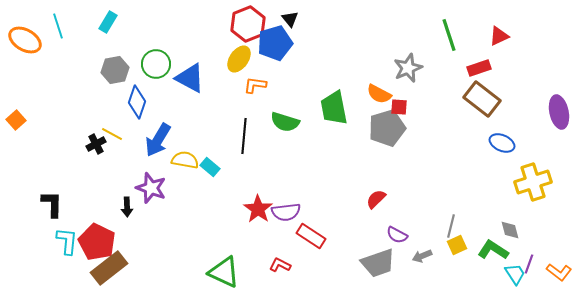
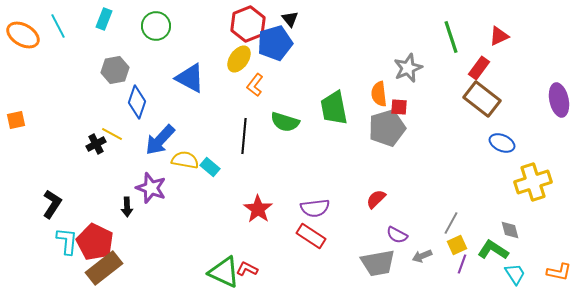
cyan rectangle at (108, 22): moved 4 px left, 3 px up; rotated 10 degrees counterclockwise
cyan line at (58, 26): rotated 10 degrees counterclockwise
green line at (449, 35): moved 2 px right, 2 px down
orange ellipse at (25, 40): moved 2 px left, 5 px up
green circle at (156, 64): moved 38 px up
red rectangle at (479, 68): rotated 35 degrees counterclockwise
orange L-shape at (255, 85): rotated 60 degrees counterclockwise
orange semicircle at (379, 94): rotated 55 degrees clockwise
purple ellipse at (559, 112): moved 12 px up
orange square at (16, 120): rotated 30 degrees clockwise
blue arrow at (158, 140): moved 2 px right; rotated 12 degrees clockwise
black L-shape at (52, 204): rotated 32 degrees clockwise
purple semicircle at (286, 212): moved 29 px right, 4 px up
gray line at (451, 226): moved 3 px up; rotated 15 degrees clockwise
red pentagon at (97, 242): moved 2 px left
gray trapezoid at (378, 263): rotated 9 degrees clockwise
purple line at (529, 264): moved 67 px left
red L-shape at (280, 265): moved 33 px left, 4 px down
brown rectangle at (109, 268): moved 5 px left
orange L-shape at (559, 272): rotated 25 degrees counterclockwise
